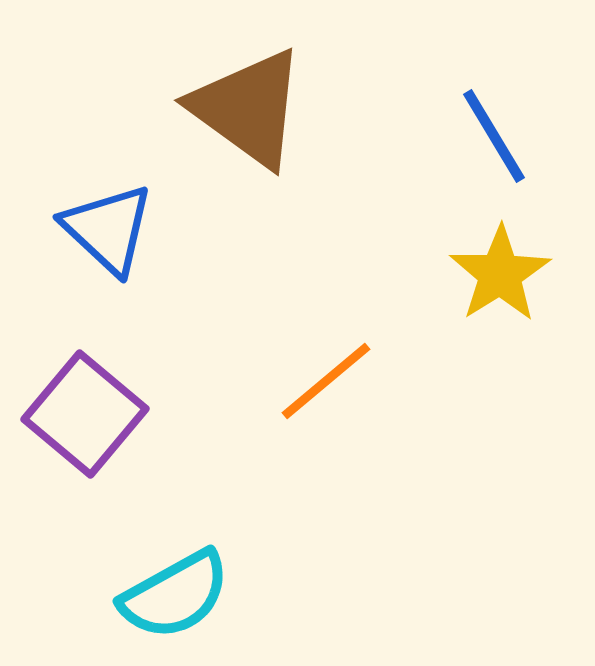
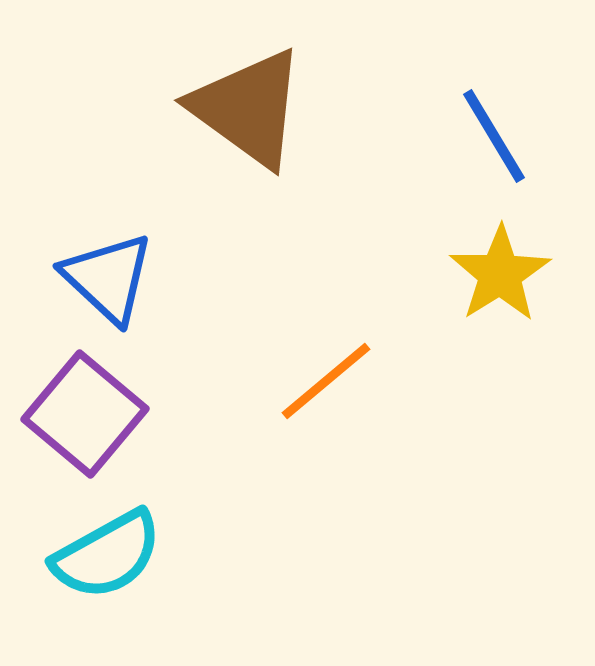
blue triangle: moved 49 px down
cyan semicircle: moved 68 px left, 40 px up
